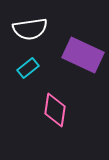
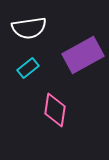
white semicircle: moved 1 px left, 1 px up
purple rectangle: rotated 54 degrees counterclockwise
